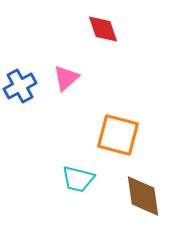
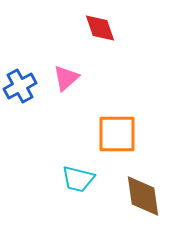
red diamond: moved 3 px left, 1 px up
orange square: moved 1 px left, 1 px up; rotated 15 degrees counterclockwise
